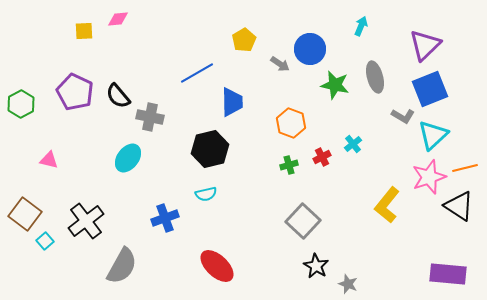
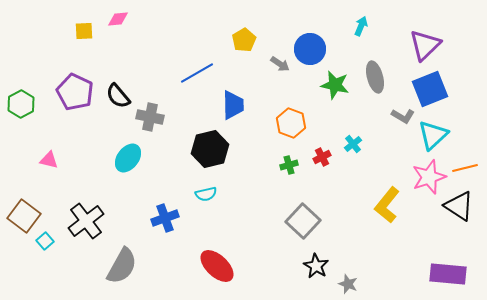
blue trapezoid: moved 1 px right, 3 px down
brown square: moved 1 px left, 2 px down
